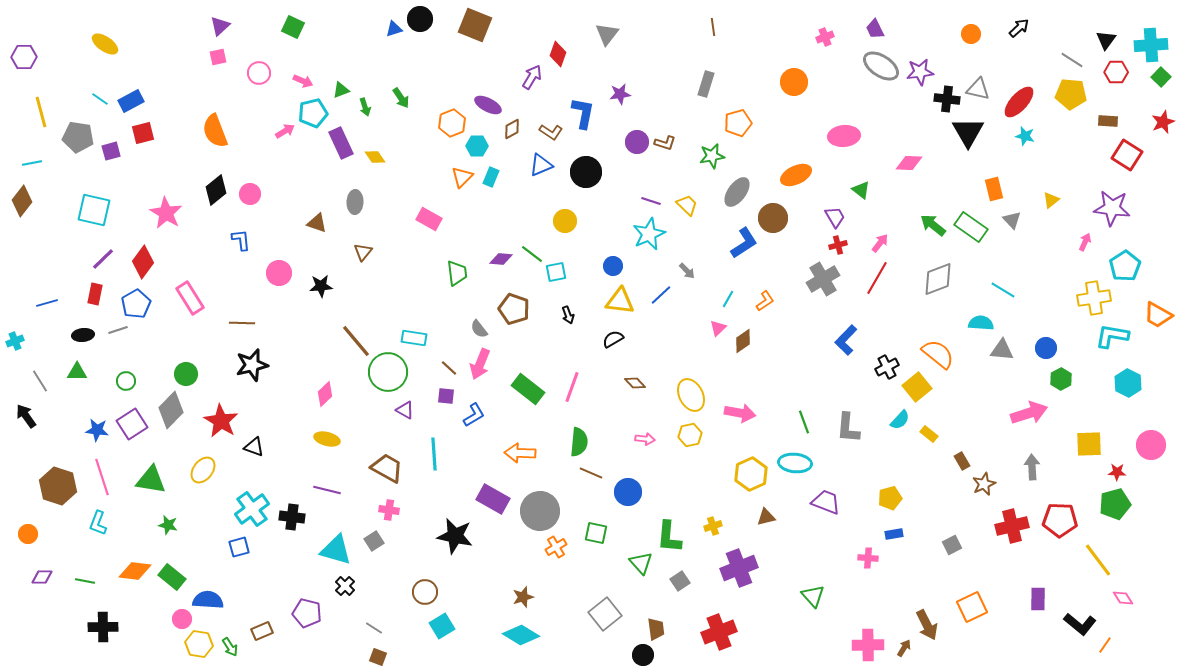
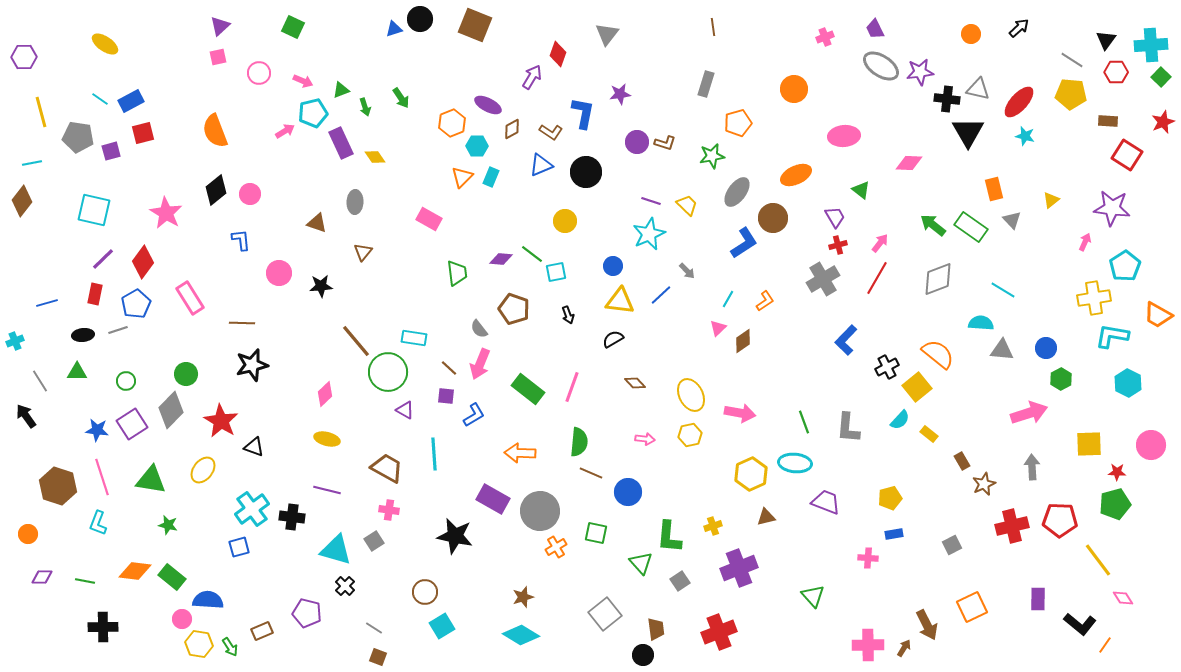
orange circle at (794, 82): moved 7 px down
